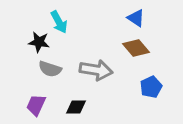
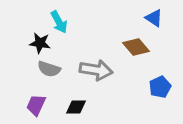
blue triangle: moved 18 px right
black star: moved 1 px right, 1 px down
brown diamond: moved 1 px up
gray semicircle: moved 1 px left
blue pentagon: moved 9 px right
